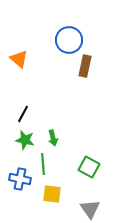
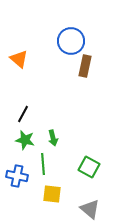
blue circle: moved 2 px right, 1 px down
blue cross: moved 3 px left, 3 px up
gray triangle: rotated 15 degrees counterclockwise
